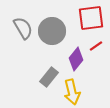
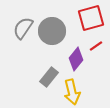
red square: rotated 8 degrees counterclockwise
gray semicircle: rotated 115 degrees counterclockwise
